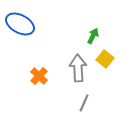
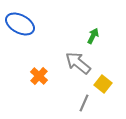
yellow square: moved 2 px left, 25 px down
gray arrow: moved 5 px up; rotated 48 degrees counterclockwise
